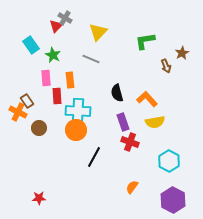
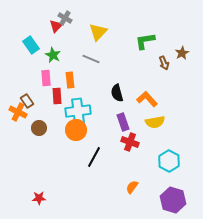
brown arrow: moved 2 px left, 3 px up
cyan cross: rotated 10 degrees counterclockwise
purple hexagon: rotated 10 degrees counterclockwise
